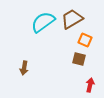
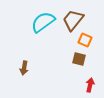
brown trapezoid: moved 1 px right, 1 px down; rotated 20 degrees counterclockwise
